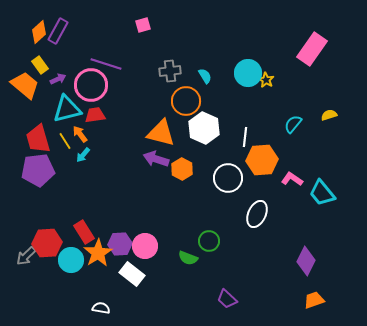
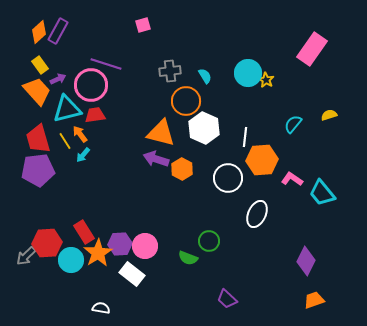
orange trapezoid at (25, 85): moved 12 px right, 6 px down; rotated 8 degrees clockwise
